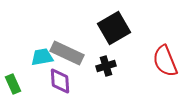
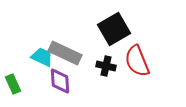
black square: moved 1 px down
gray rectangle: moved 2 px left
cyan trapezoid: rotated 35 degrees clockwise
red semicircle: moved 28 px left
black cross: rotated 30 degrees clockwise
